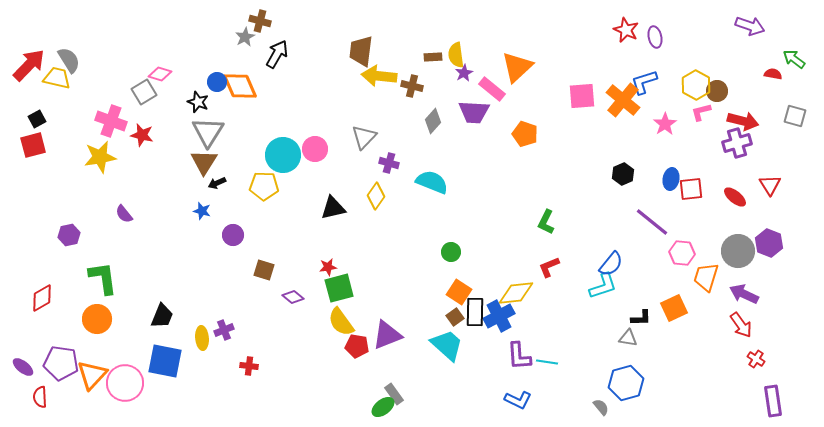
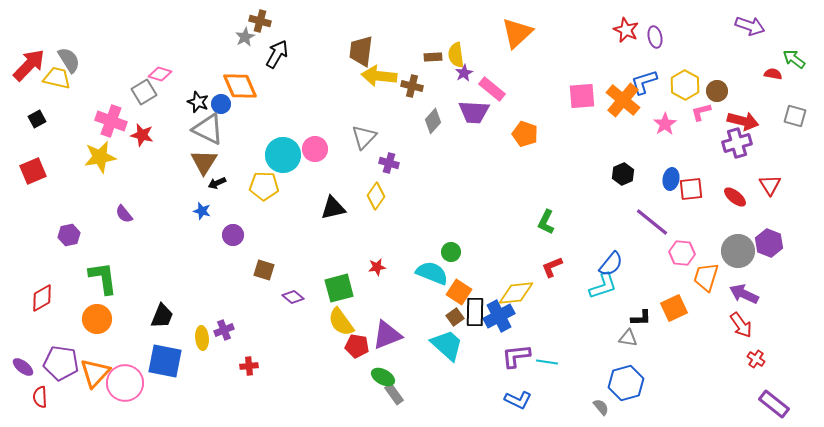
orange triangle at (517, 67): moved 34 px up
blue circle at (217, 82): moved 4 px right, 22 px down
yellow hexagon at (696, 85): moved 11 px left
gray triangle at (208, 132): moved 3 px up; rotated 36 degrees counterclockwise
red square at (33, 145): moved 26 px down; rotated 8 degrees counterclockwise
cyan semicircle at (432, 182): moved 91 px down
red star at (328, 267): moved 49 px right
red L-shape at (549, 267): moved 3 px right
purple L-shape at (519, 356): moved 3 px left; rotated 88 degrees clockwise
red cross at (249, 366): rotated 12 degrees counterclockwise
orange triangle at (92, 375): moved 3 px right, 2 px up
purple rectangle at (773, 401): moved 1 px right, 3 px down; rotated 44 degrees counterclockwise
green ellipse at (383, 407): moved 30 px up; rotated 65 degrees clockwise
